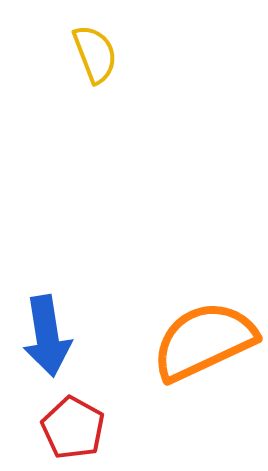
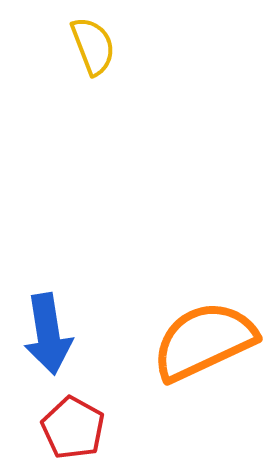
yellow semicircle: moved 2 px left, 8 px up
blue arrow: moved 1 px right, 2 px up
